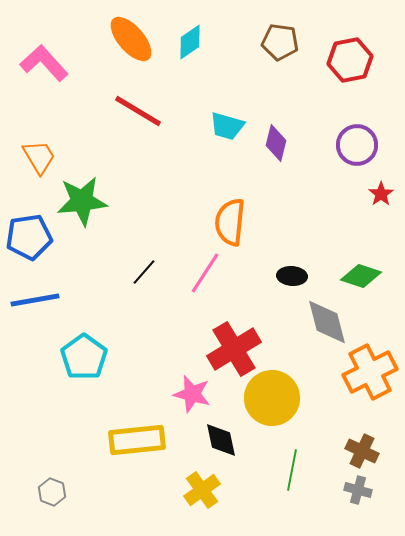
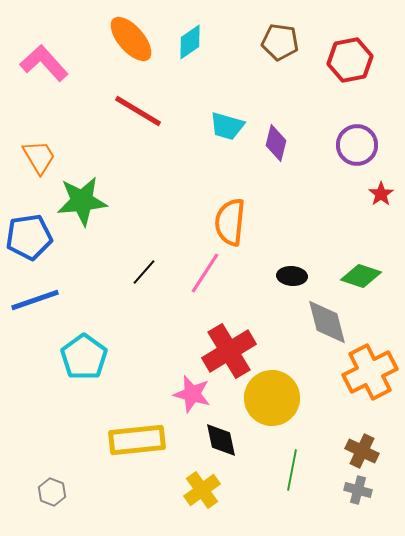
blue line: rotated 9 degrees counterclockwise
red cross: moved 5 px left, 2 px down
